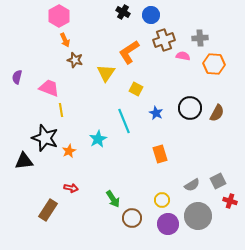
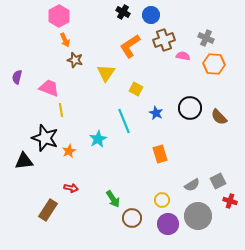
gray cross: moved 6 px right; rotated 28 degrees clockwise
orange L-shape: moved 1 px right, 6 px up
brown semicircle: moved 2 px right, 4 px down; rotated 108 degrees clockwise
